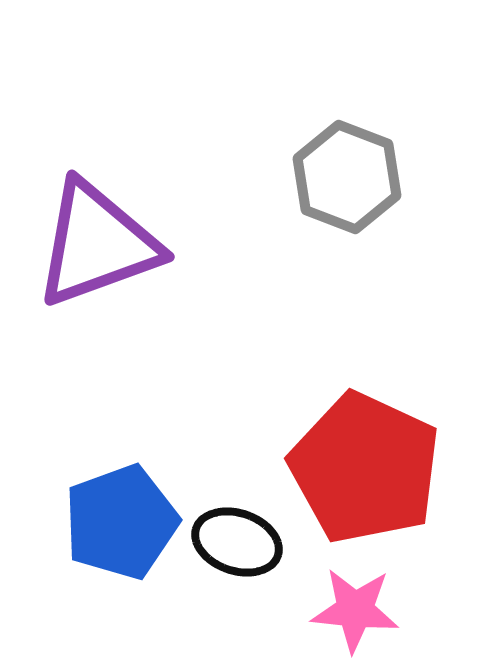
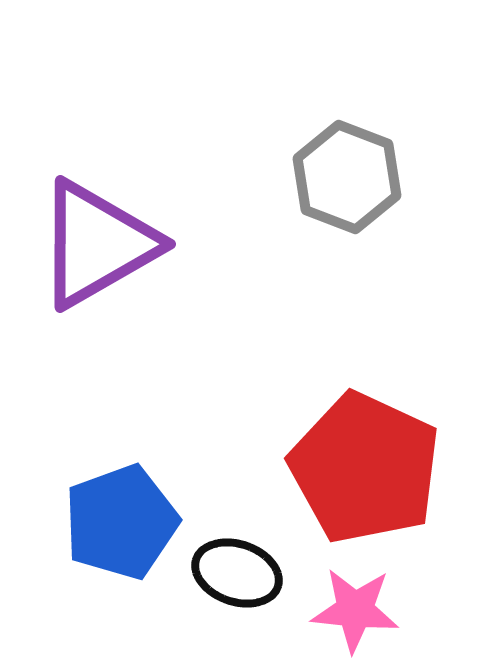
purple triangle: rotated 10 degrees counterclockwise
black ellipse: moved 31 px down
